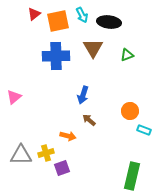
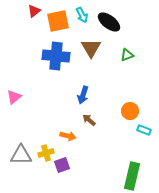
red triangle: moved 3 px up
black ellipse: rotated 30 degrees clockwise
brown triangle: moved 2 px left
blue cross: rotated 8 degrees clockwise
purple square: moved 3 px up
